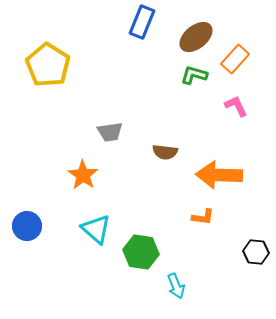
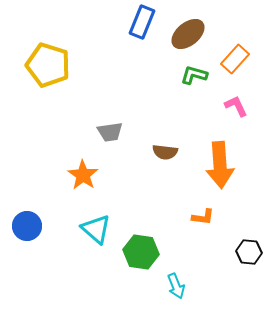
brown ellipse: moved 8 px left, 3 px up
yellow pentagon: rotated 15 degrees counterclockwise
orange arrow: moved 1 px right, 10 px up; rotated 96 degrees counterclockwise
black hexagon: moved 7 px left
